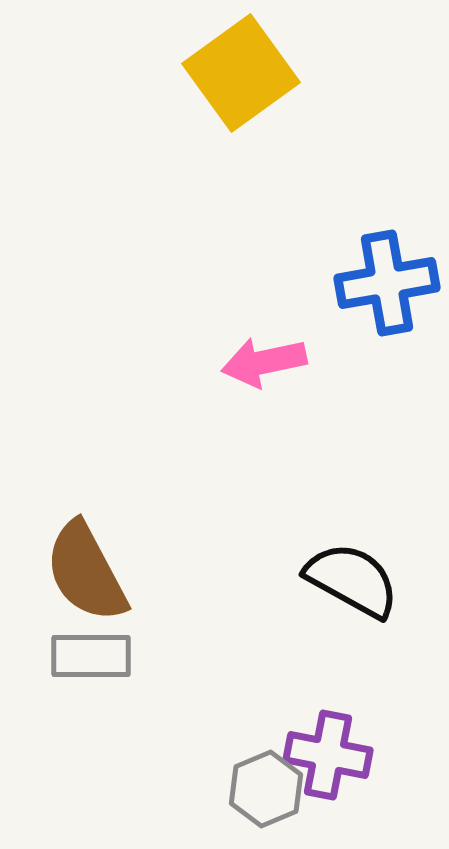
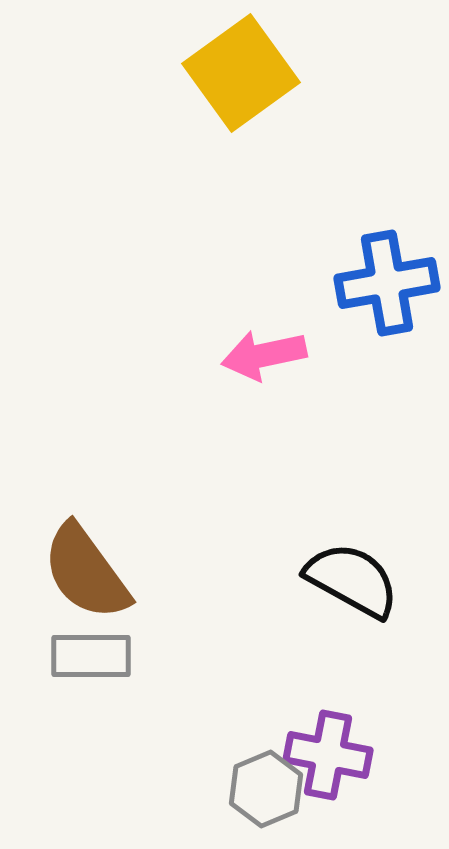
pink arrow: moved 7 px up
brown semicircle: rotated 8 degrees counterclockwise
